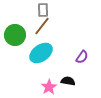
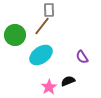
gray rectangle: moved 6 px right
cyan ellipse: moved 2 px down
purple semicircle: rotated 112 degrees clockwise
black semicircle: rotated 32 degrees counterclockwise
